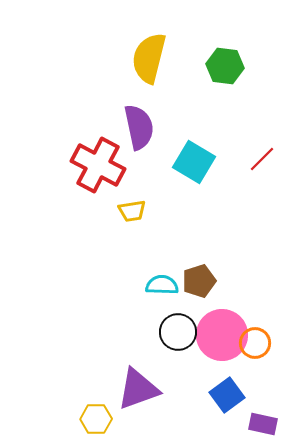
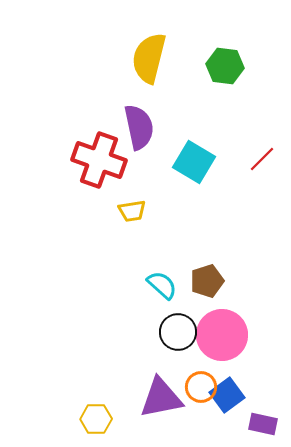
red cross: moved 1 px right, 5 px up; rotated 8 degrees counterclockwise
brown pentagon: moved 8 px right
cyan semicircle: rotated 40 degrees clockwise
orange circle: moved 54 px left, 44 px down
purple triangle: moved 23 px right, 9 px down; rotated 9 degrees clockwise
